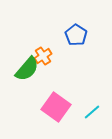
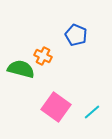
blue pentagon: rotated 10 degrees counterclockwise
orange cross: rotated 30 degrees counterclockwise
green semicircle: moved 6 px left; rotated 116 degrees counterclockwise
